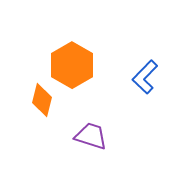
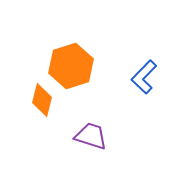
orange hexagon: moved 1 px left, 1 px down; rotated 12 degrees clockwise
blue L-shape: moved 1 px left
